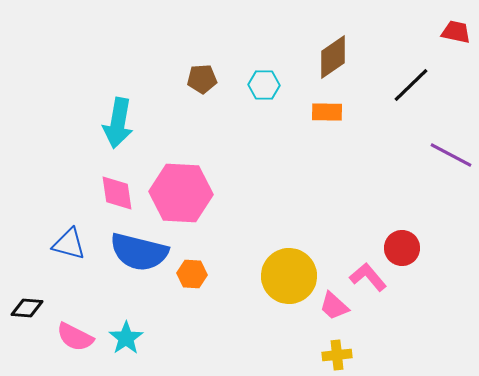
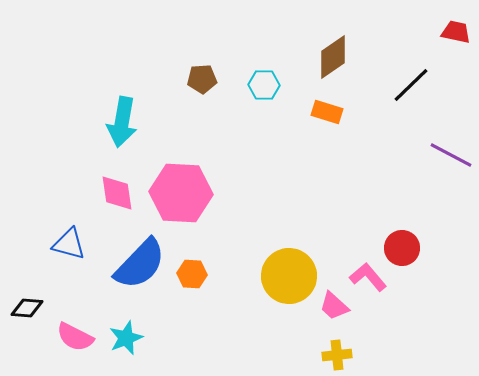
orange rectangle: rotated 16 degrees clockwise
cyan arrow: moved 4 px right, 1 px up
blue semicircle: moved 1 px right, 12 px down; rotated 60 degrees counterclockwise
cyan star: rotated 12 degrees clockwise
